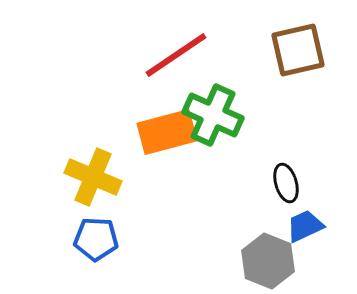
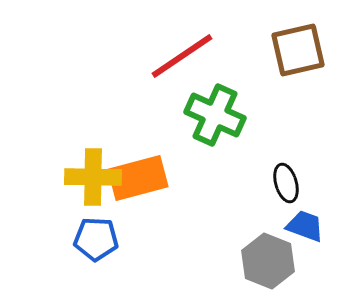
red line: moved 6 px right, 1 px down
green cross: moved 2 px right
orange rectangle: moved 29 px left, 46 px down
yellow cross: rotated 22 degrees counterclockwise
blue trapezoid: rotated 45 degrees clockwise
